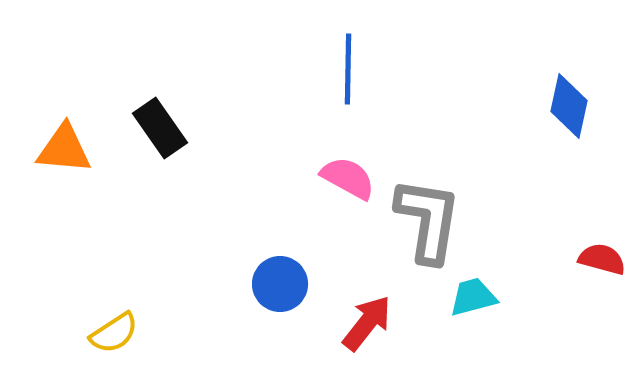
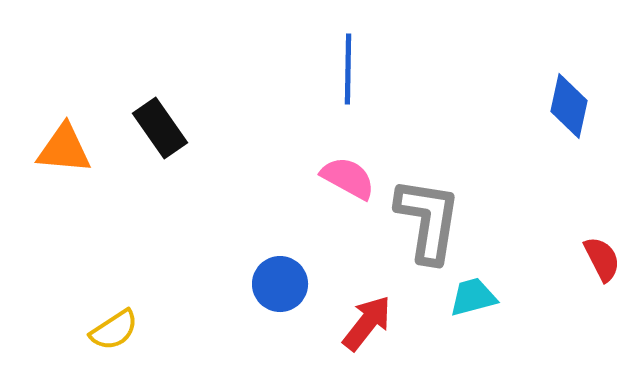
red semicircle: rotated 48 degrees clockwise
yellow semicircle: moved 3 px up
